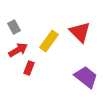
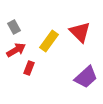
red arrow: moved 2 px left
purple trapezoid: rotated 100 degrees clockwise
